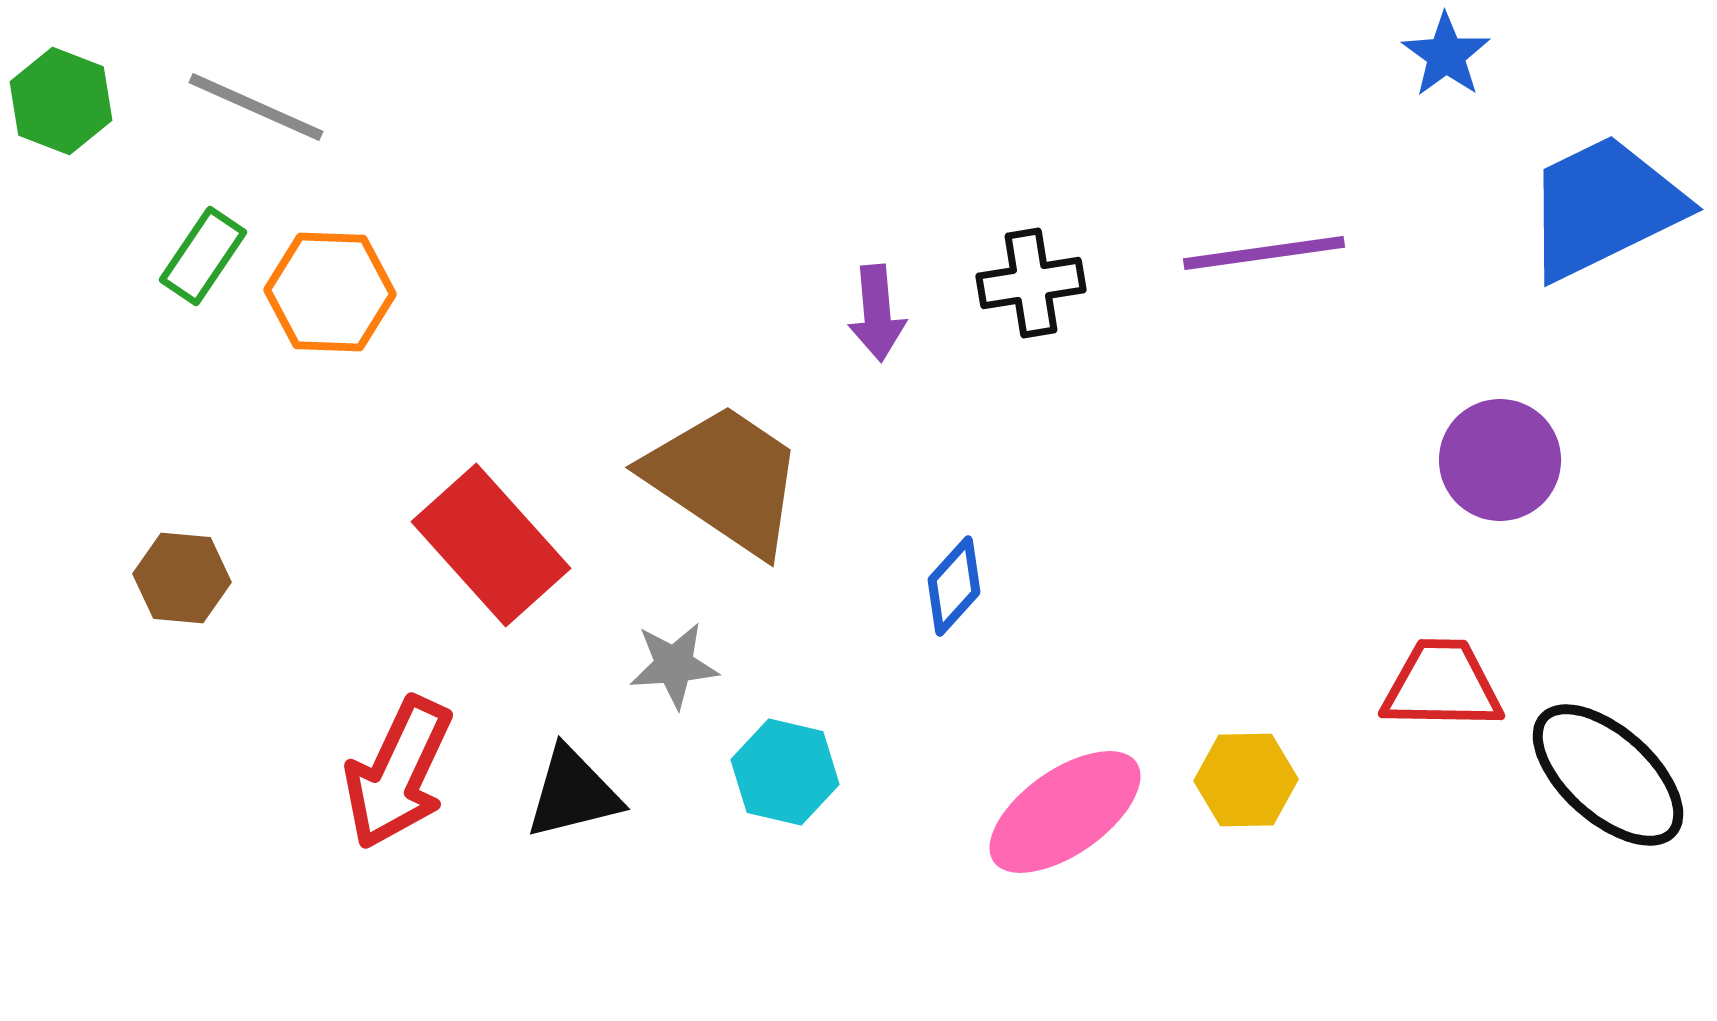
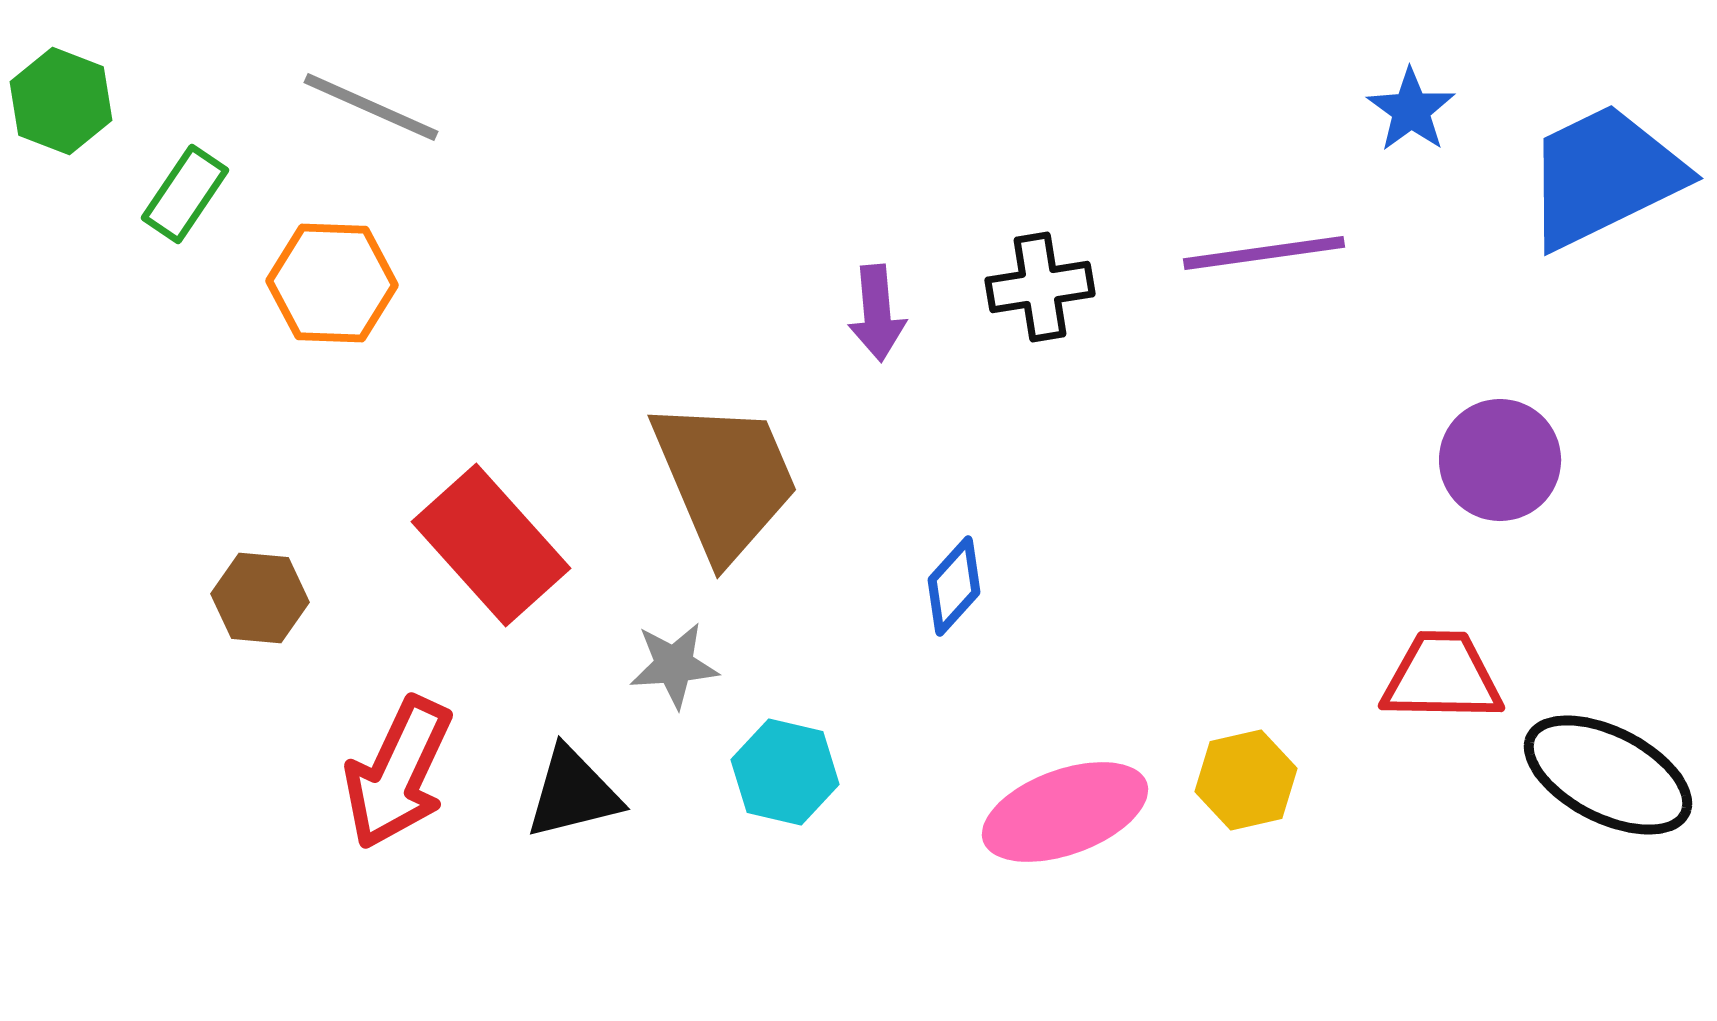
blue star: moved 35 px left, 55 px down
gray line: moved 115 px right
blue trapezoid: moved 31 px up
green rectangle: moved 18 px left, 62 px up
black cross: moved 9 px right, 4 px down
orange hexagon: moved 2 px right, 9 px up
brown trapezoid: rotated 33 degrees clockwise
brown hexagon: moved 78 px right, 20 px down
red trapezoid: moved 8 px up
black ellipse: rotated 15 degrees counterclockwise
yellow hexagon: rotated 12 degrees counterclockwise
pink ellipse: rotated 15 degrees clockwise
